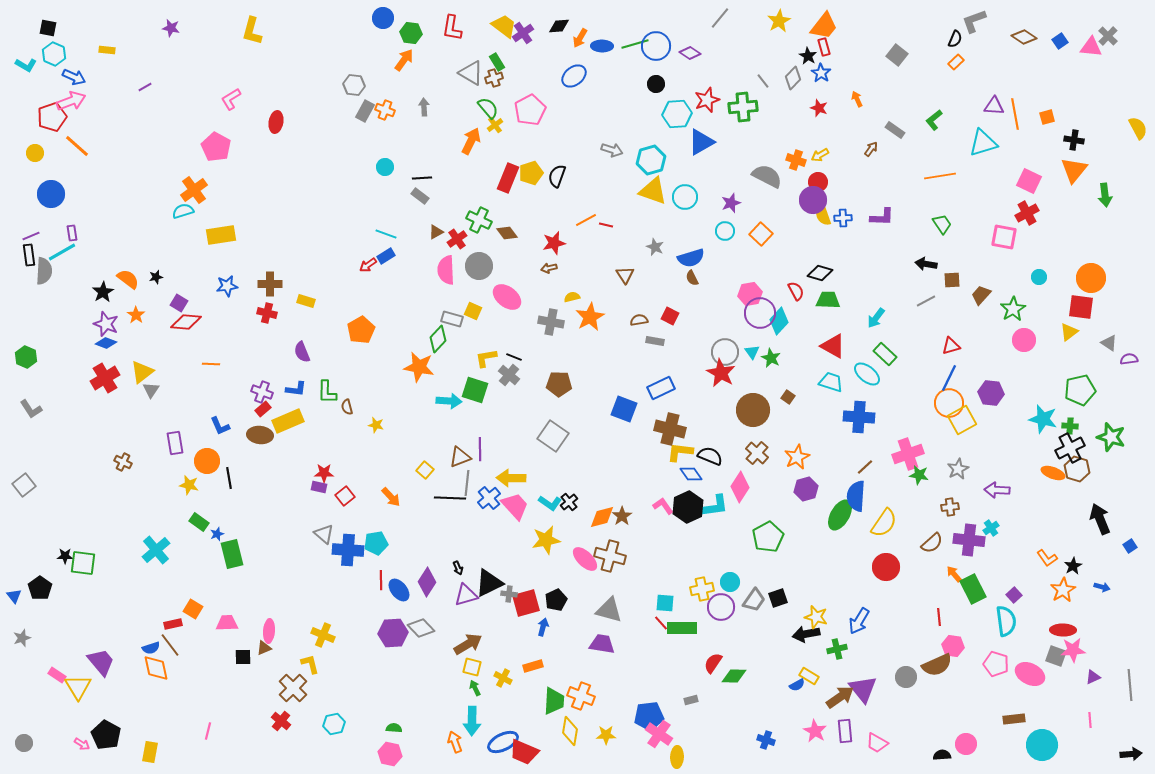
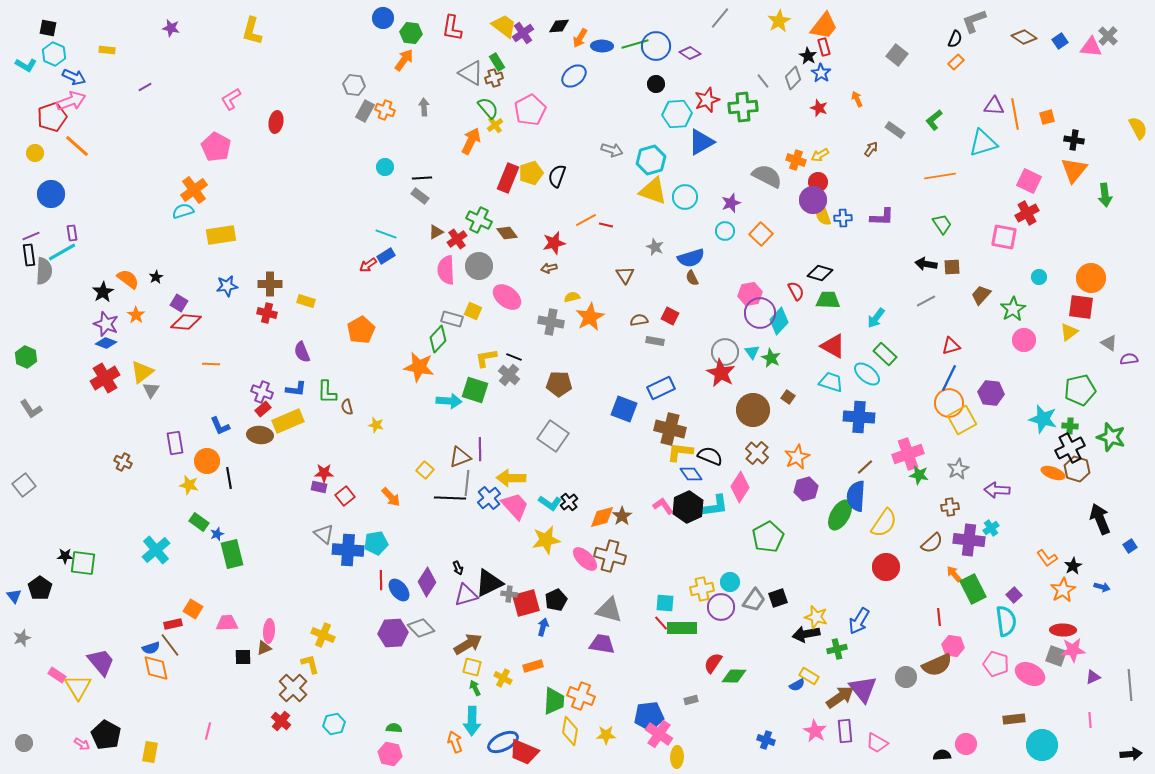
black star at (156, 277): rotated 16 degrees counterclockwise
brown square at (952, 280): moved 13 px up
